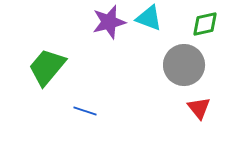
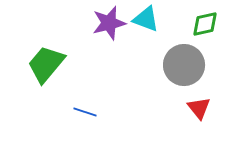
cyan triangle: moved 3 px left, 1 px down
purple star: moved 1 px down
green trapezoid: moved 1 px left, 3 px up
blue line: moved 1 px down
